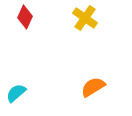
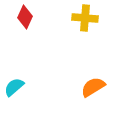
yellow cross: rotated 30 degrees counterclockwise
cyan semicircle: moved 2 px left, 6 px up
